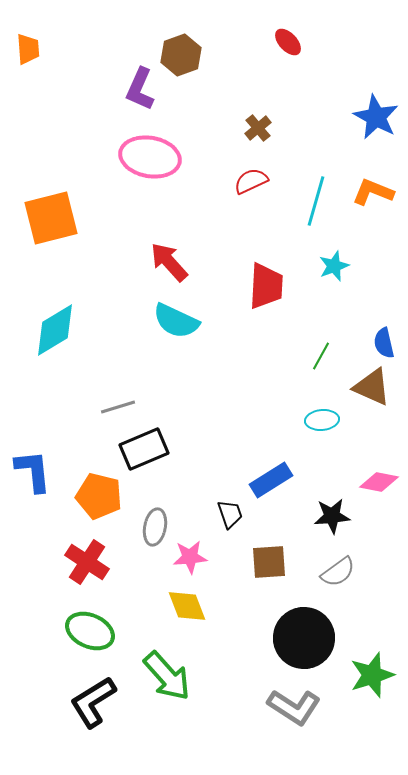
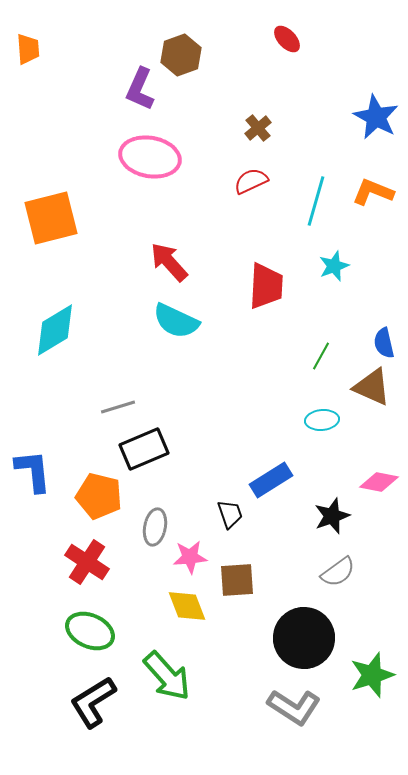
red ellipse: moved 1 px left, 3 px up
black star: rotated 15 degrees counterclockwise
brown square: moved 32 px left, 18 px down
